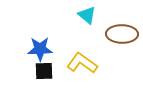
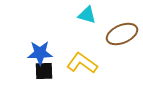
cyan triangle: rotated 24 degrees counterclockwise
brown ellipse: rotated 24 degrees counterclockwise
blue star: moved 4 px down
